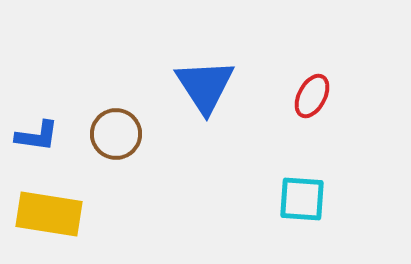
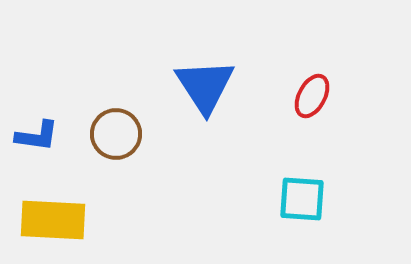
yellow rectangle: moved 4 px right, 6 px down; rotated 6 degrees counterclockwise
